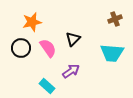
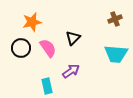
black triangle: moved 1 px up
cyan trapezoid: moved 4 px right, 1 px down
cyan rectangle: rotated 35 degrees clockwise
